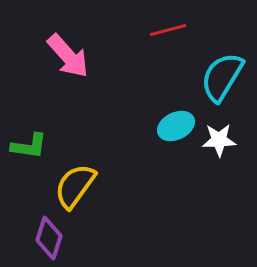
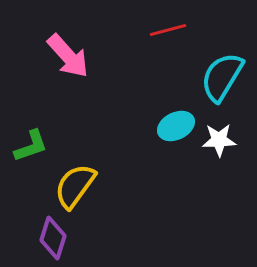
green L-shape: moved 2 px right; rotated 27 degrees counterclockwise
purple diamond: moved 4 px right
